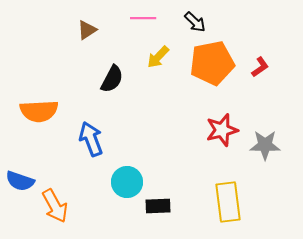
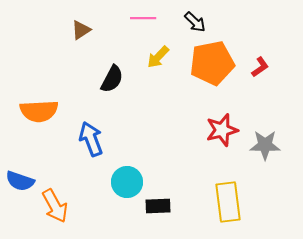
brown triangle: moved 6 px left
